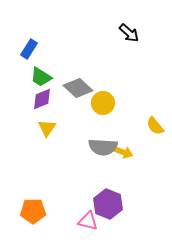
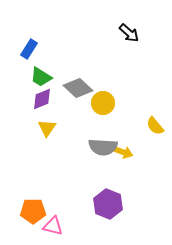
pink triangle: moved 35 px left, 5 px down
